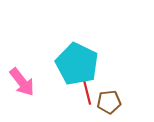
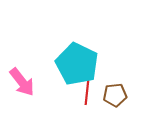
red line: rotated 20 degrees clockwise
brown pentagon: moved 6 px right, 7 px up
